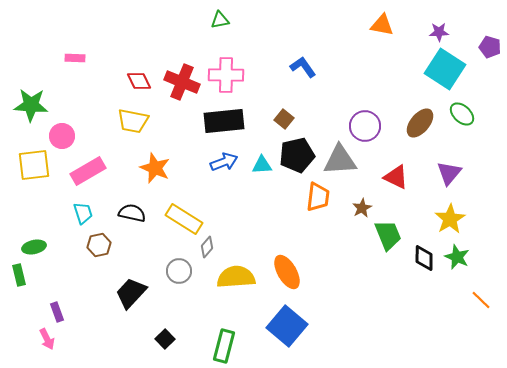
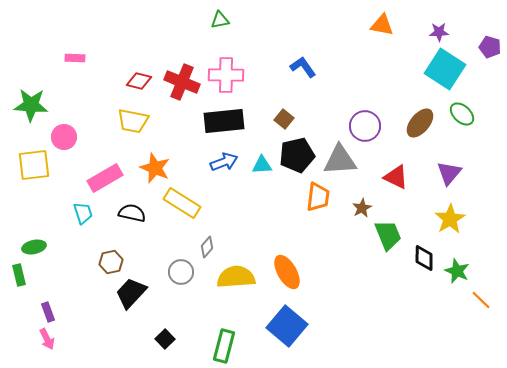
red diamond at (139, 81): rotated 50 degrees counterclockwise
pink circle at (62, 136): moved 2 px right, 1 px down
pink rectangle at (88, 171): moved 17 px right, 7 px down
yellow rectangle at (184, 219): moved 2 px left, 16 px up
brown hexagon at (99, 245): moved 12 px right, 17 px down
green star at (457, 257): moved 14 px down
gray circle at (179, 271): moved 2 px right, 1 px down
purple rectangle at (57, 312): moved 9 px left
